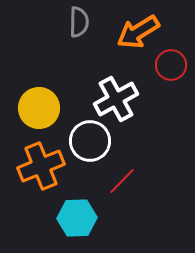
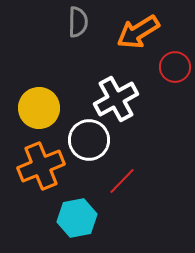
gray semicircle: moved 1 px left
red circle: moved 4 px right, 2 px down
white circle: moved 1 px left, 1 px up
cyan hexagon: rotated 9 degrees counterclockwise
